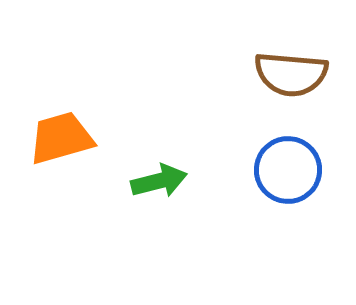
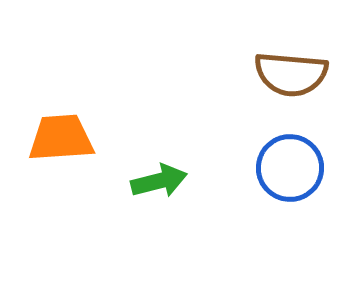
orange trapezoid: rotated 12 degrees clockwise
blue circle: moved 2 px right, 2 px up
